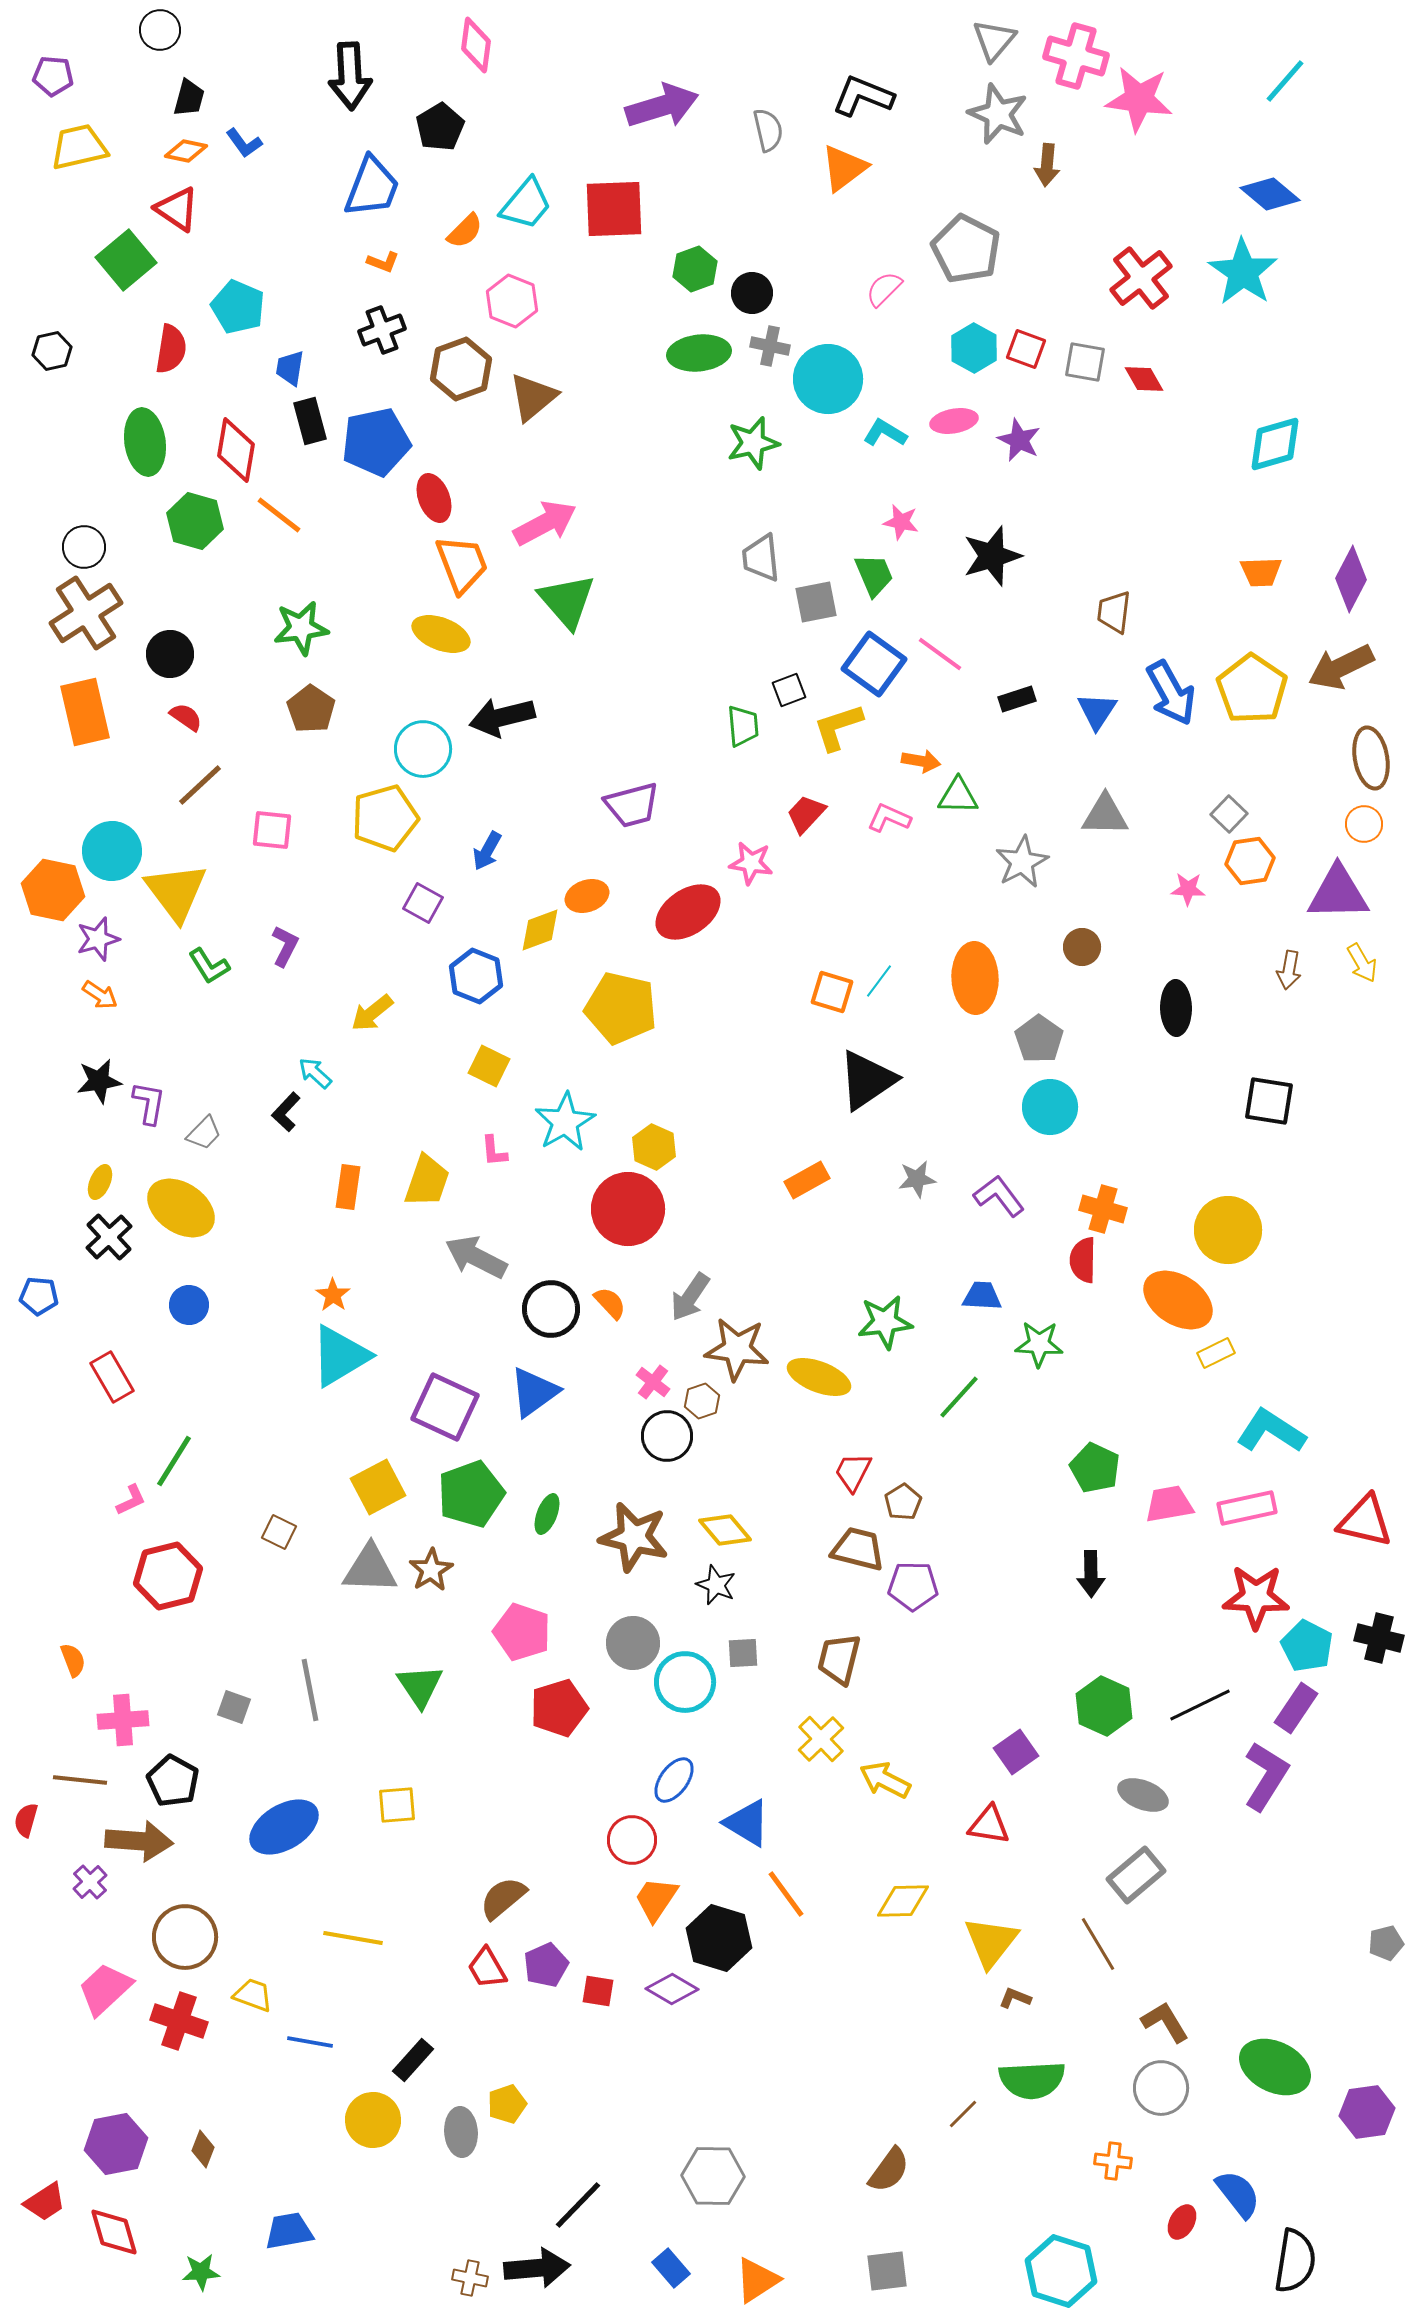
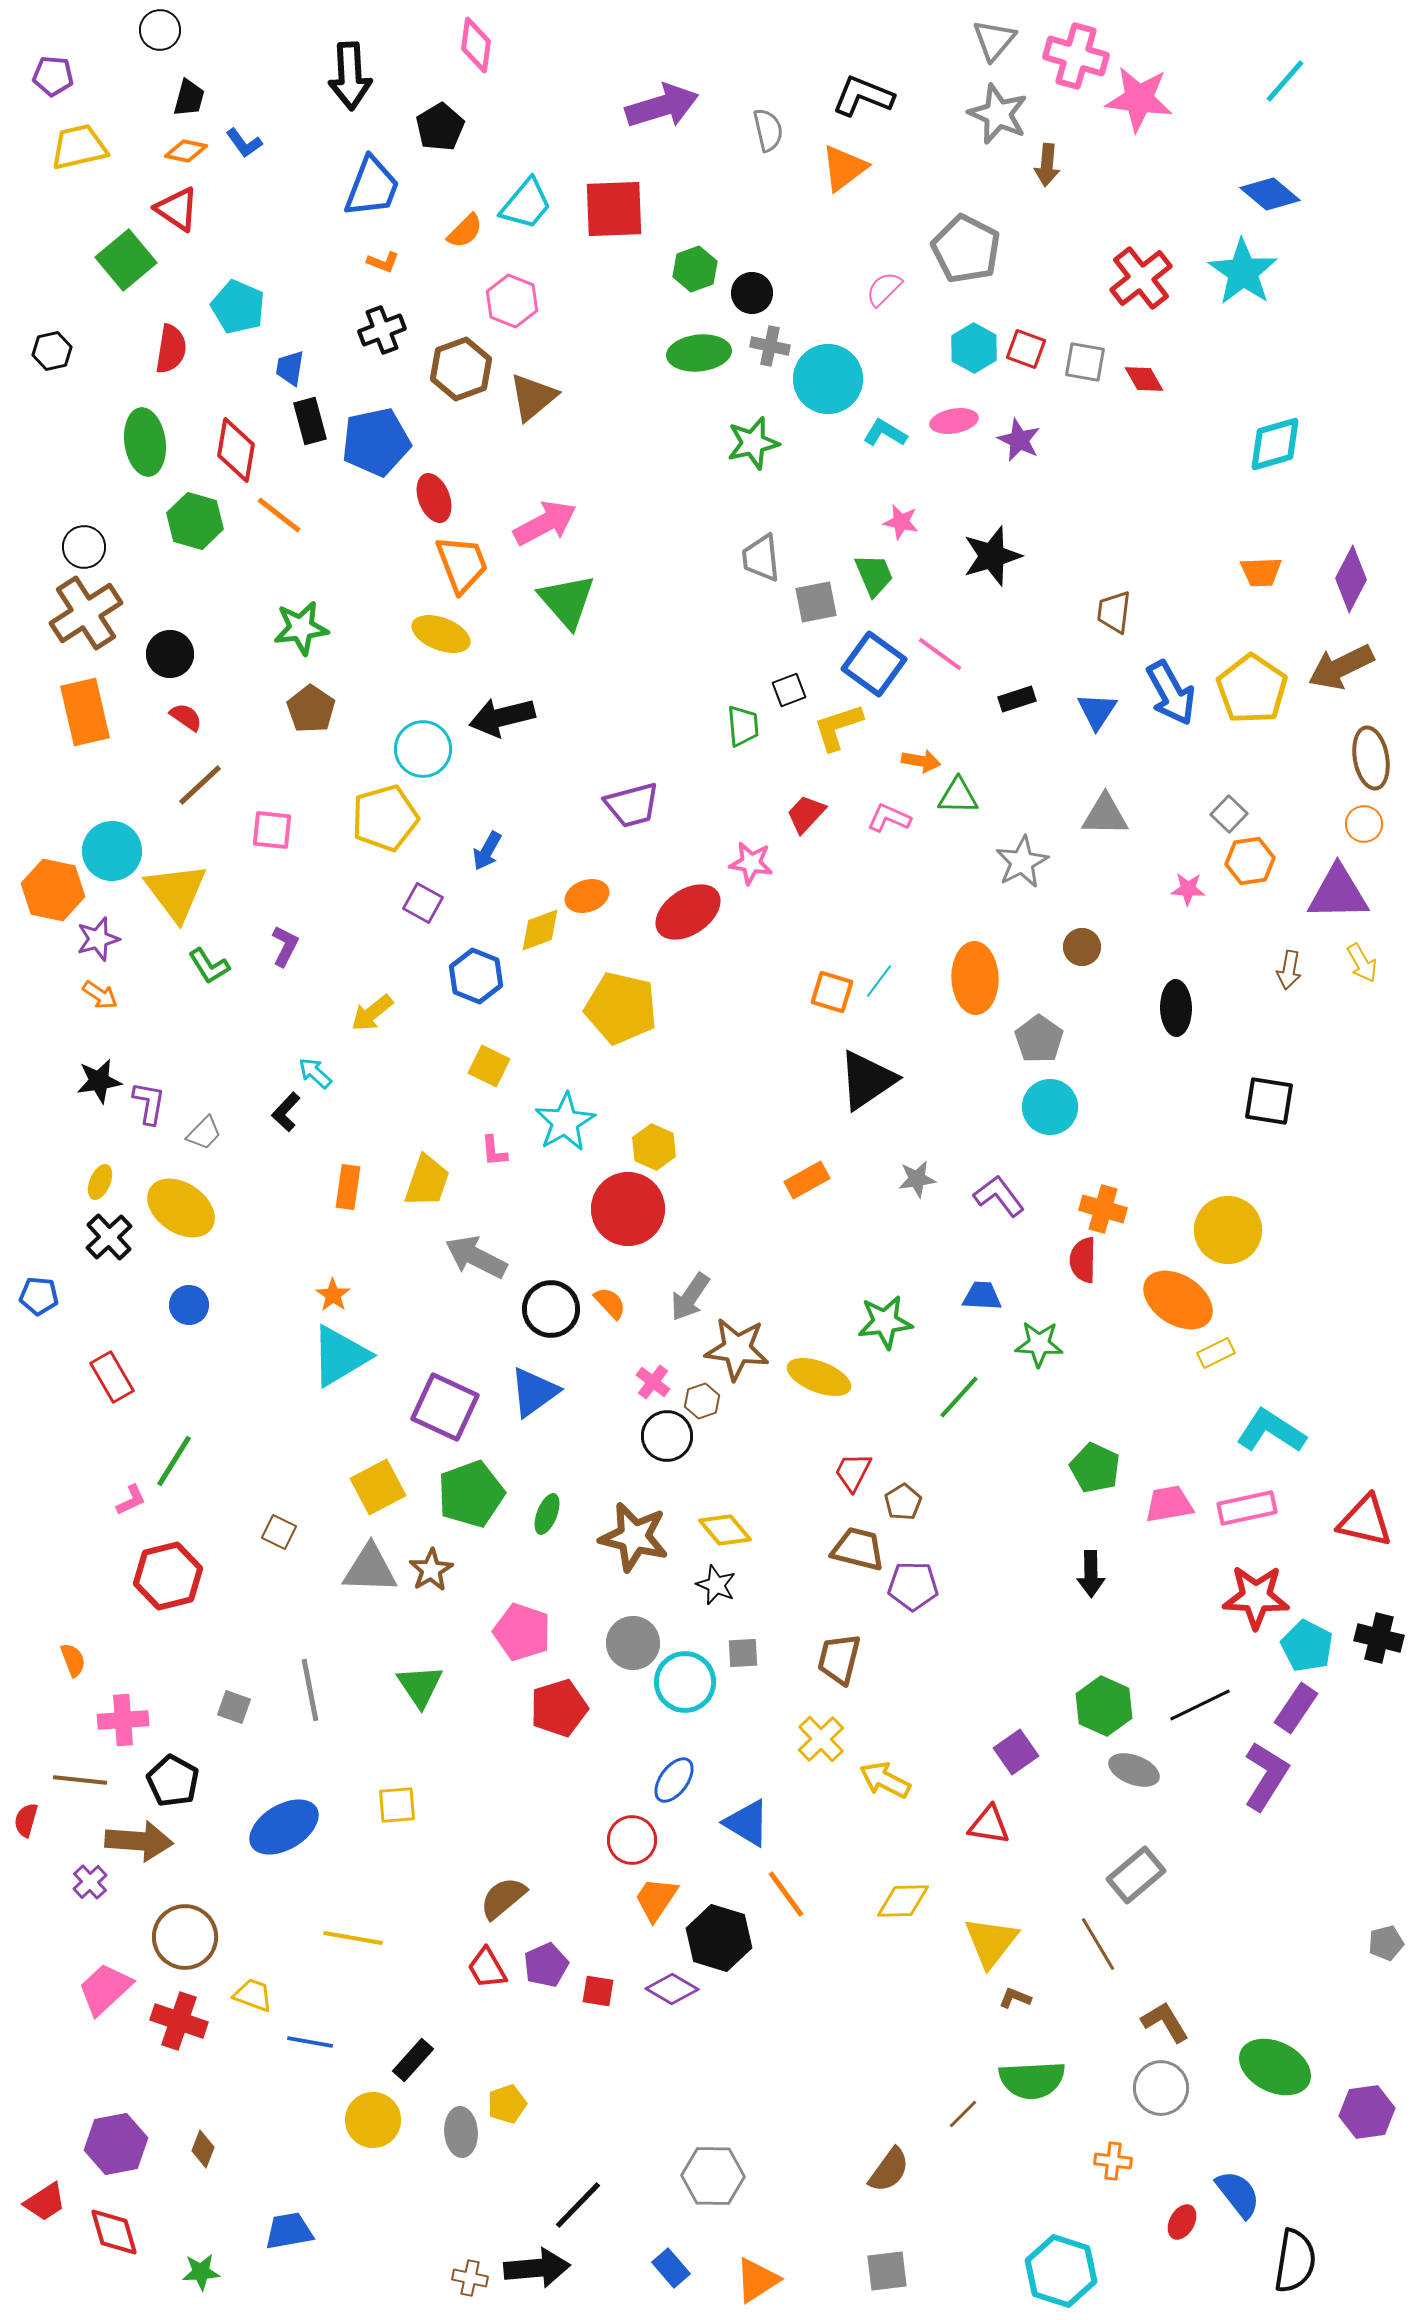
gray ellipse at (1143, 1795): moved 9 px left, 25 px up
